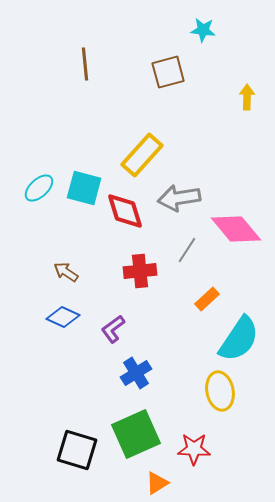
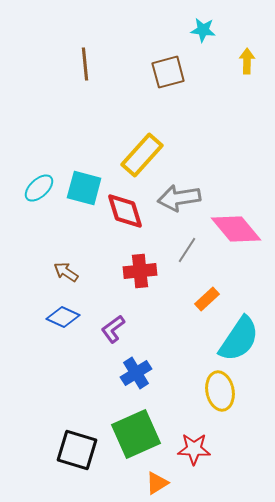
yellow arrow: moved 36 px up
